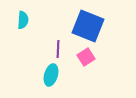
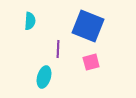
cyan semicircle: moved 7 px right, 1 px down
pink square: moved 5 px right, 5 px down; rotated 18 degrees clockwise
cyan ellipse: moved 7 px left, 2 px down
